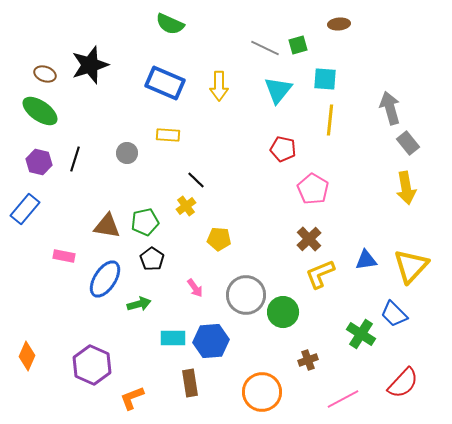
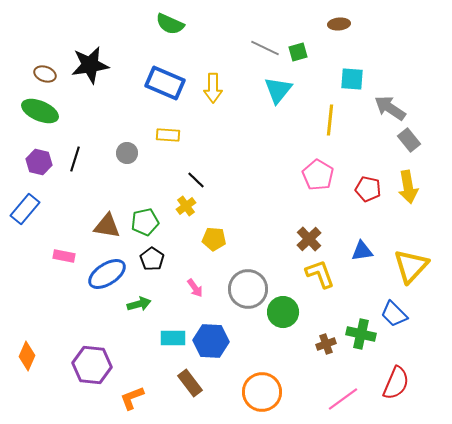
green square at (298, 45): moved 7 px down
black star at (90, 65): rotated 9 degrees clockwise
cyan square at (325, 79): moved 27 px right
yellow arrow at (219, 86): moved 6 px left, 2 px down
gray arrow at (390, 108): rotated 40 degrees counterclockwise
green ellipse at (40, 111): rotated 12 degrees counterclockwise
gray rectangle at (408, 143): moved 1 px right, 3 px up
red pentagon at (283, 149): moved 85 px right, 40 px down
yellow arrow at (406, 188): moved 2 px right, 1 px up
pink pentagon at (313, 189): moved 5 px right, 14 px up
yellow pentagon at (219, 239): moved 5 px left
blue triangle at (366, 260): moved 4 px left, 9 px up
yellow L-shape at (320, 274): rotated 92 degrees clockwise
blue ellipse at (105, 279): moved 2 px right, 5 px up; rotated 24 degrees clockwise
gray circle at (246, 295): moved 2 px right, 6 px up
green cross at (361, 334): rotated 20 degrees counterclockwise
blue hexagon at (211, 341): rotated 8 degrees clockwise
brown cross at (308, 360): moved 18 px right, 16 px up
purple hexagon at (92, 365): rotated 18 degrees counterclockwise
brown rectangle at (190, 383): rotated 28 degrees counterclockwise
red semicircle at (403, 383): moved 7 px left; rotated 20 degrees counterclockwise
pink line at (343, 399): rotated 8 degrees counterclockwise
